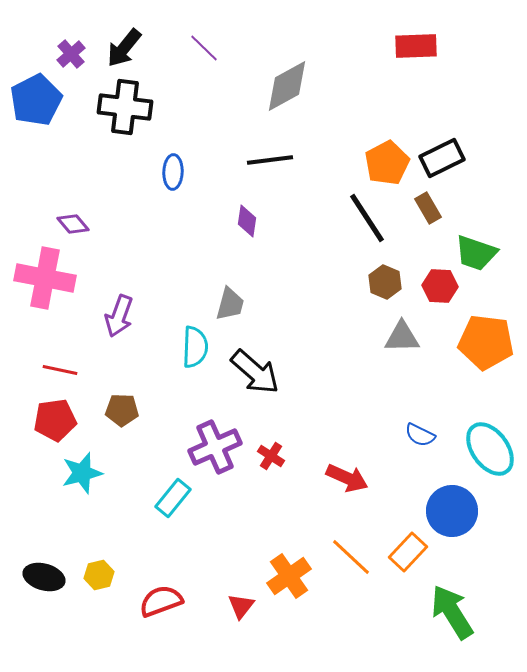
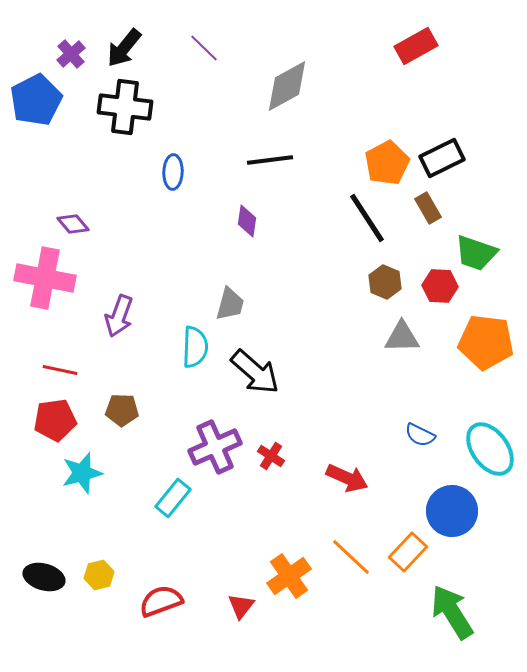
red rectangle at (416, 46): rotated 27 degrees counterclockwise
